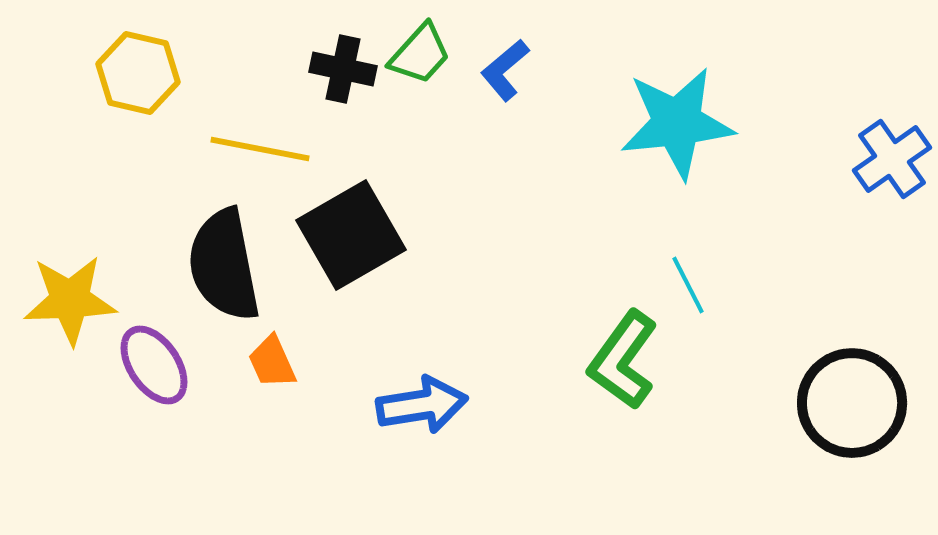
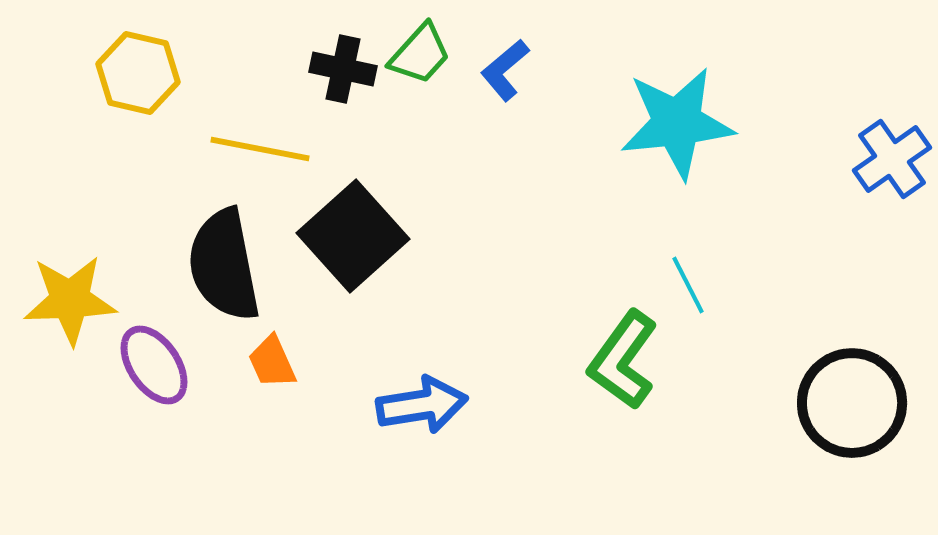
black square: moved 2 px right, 1 px down; rotated 12 degrees counterclockwise
